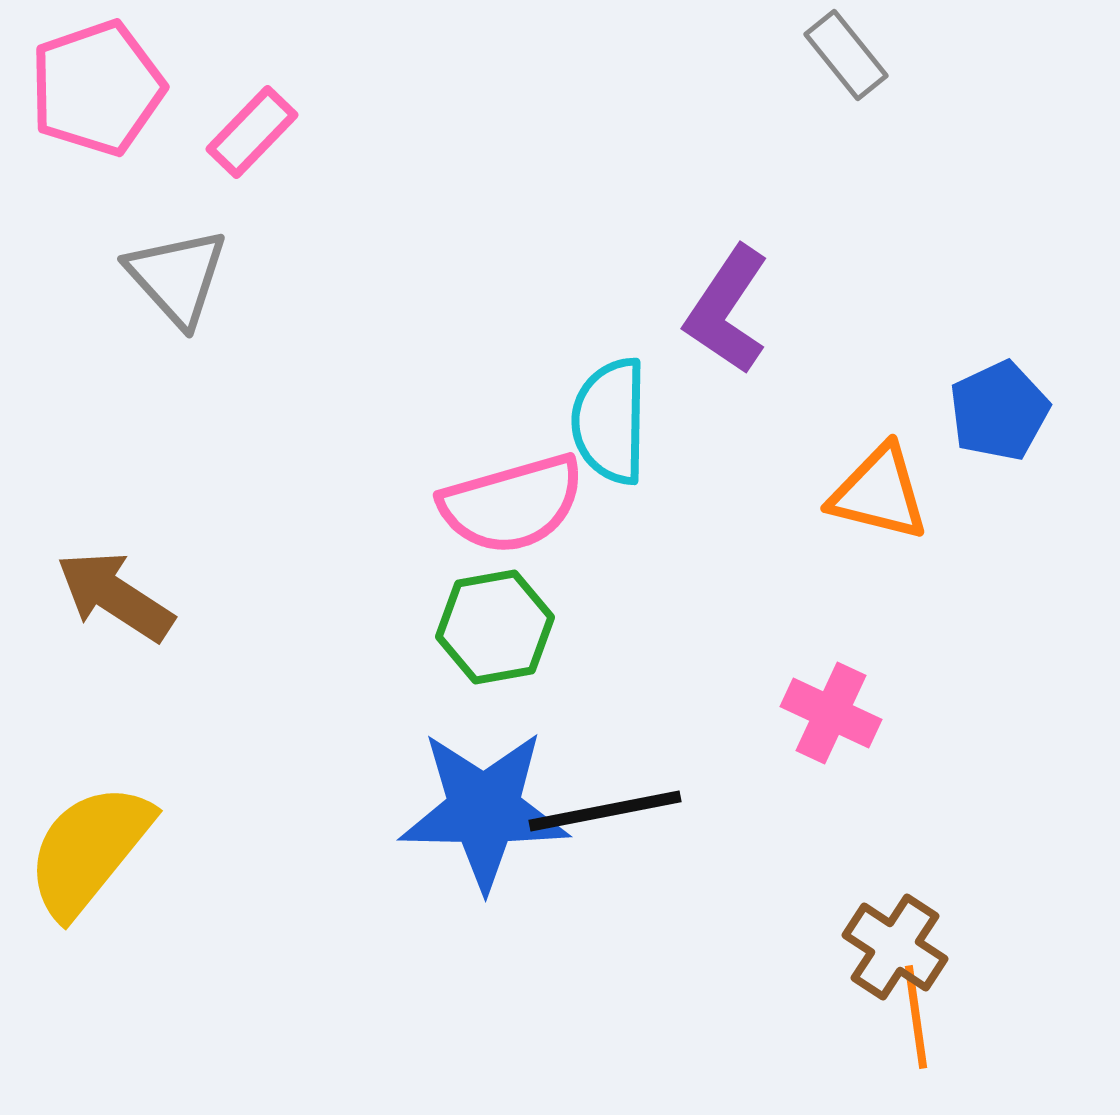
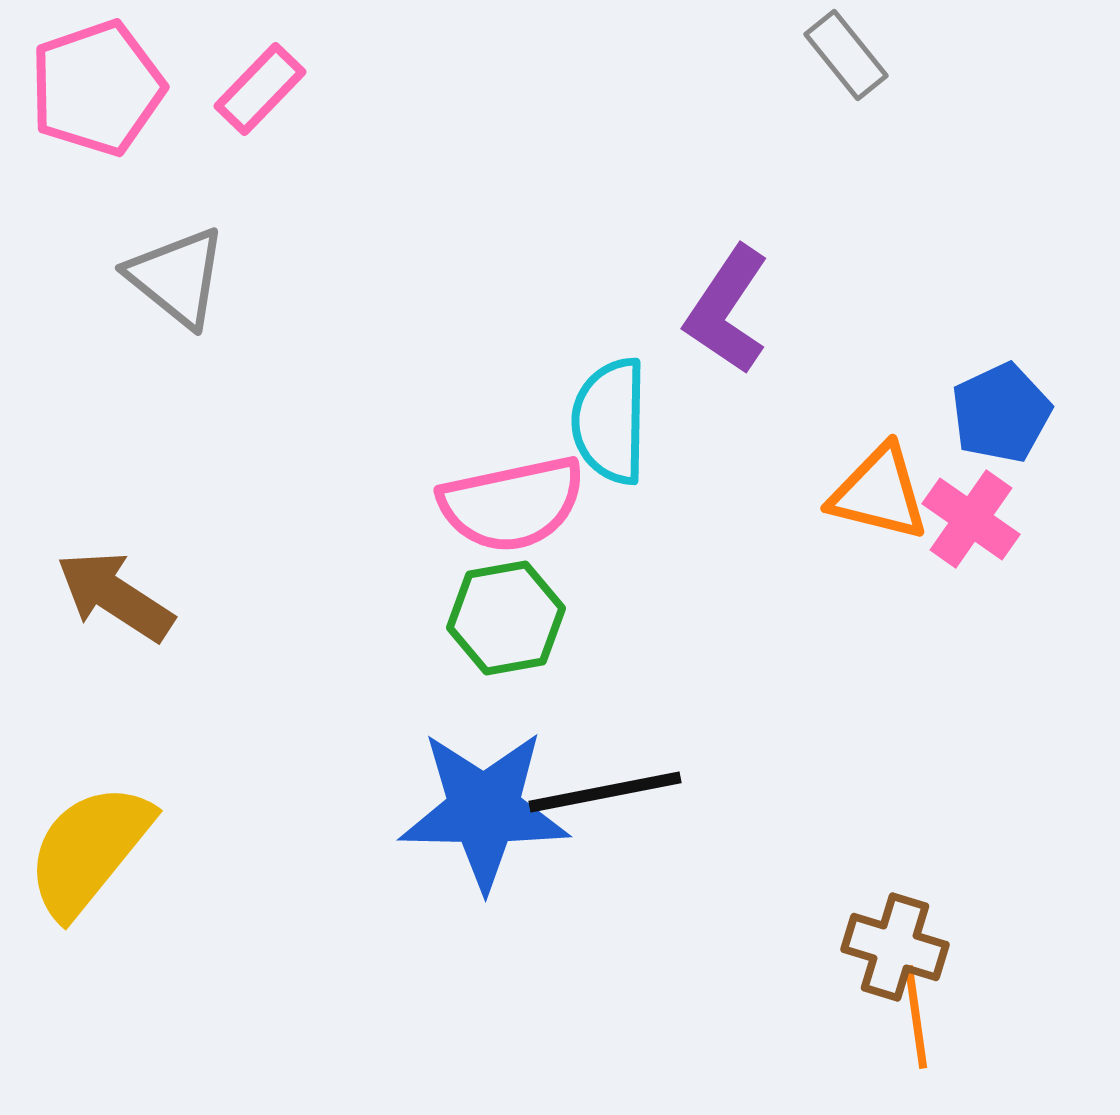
pink rectangle: moved 8 px right, 43 px up
gray triangle: rotated 9 degrees counterclockwise
blue pentagon: moved 2 px right, 2 px down
pink semicircle: rotated 4 degrees clockwise
green hexagon: moved 11 px right, 9 px up
pink cross: moved 140 px right, 194 px up; rotated 10 degrees clockwise
black line: moved 19 px up
brown cross: rotated 16 degrees counterclockwise
